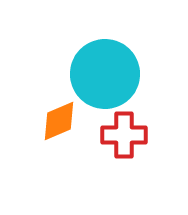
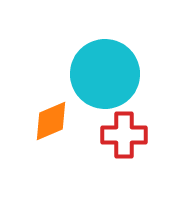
orange diamond: moved 8 px left
